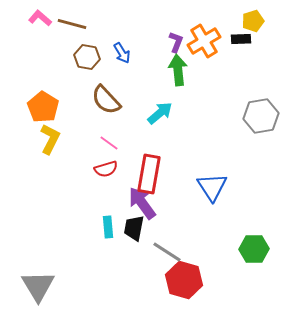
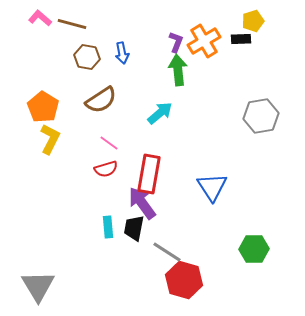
blue arrow: rotated 20 degrees clockwise
brown semicircle: moved 5 px left; rotated 80 degrees counterclockwise
